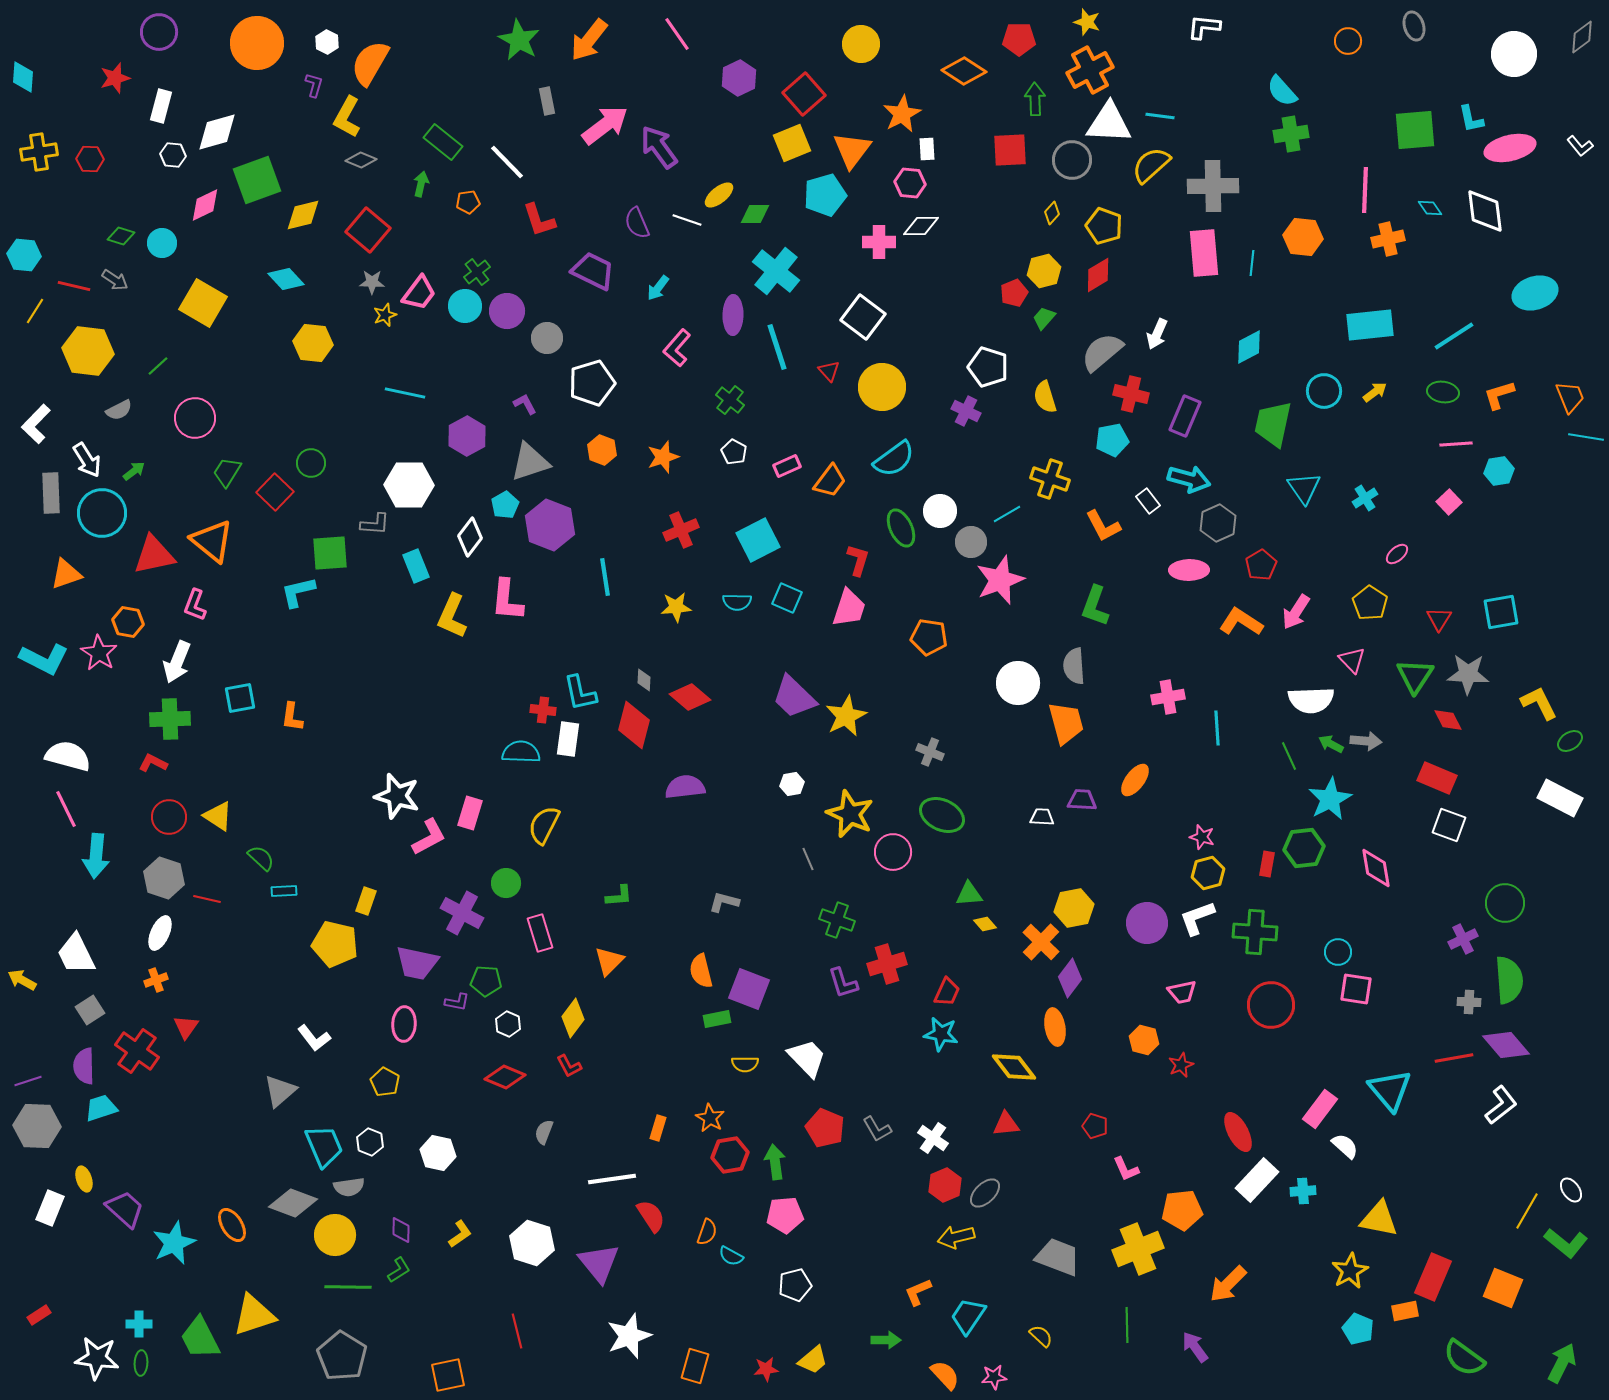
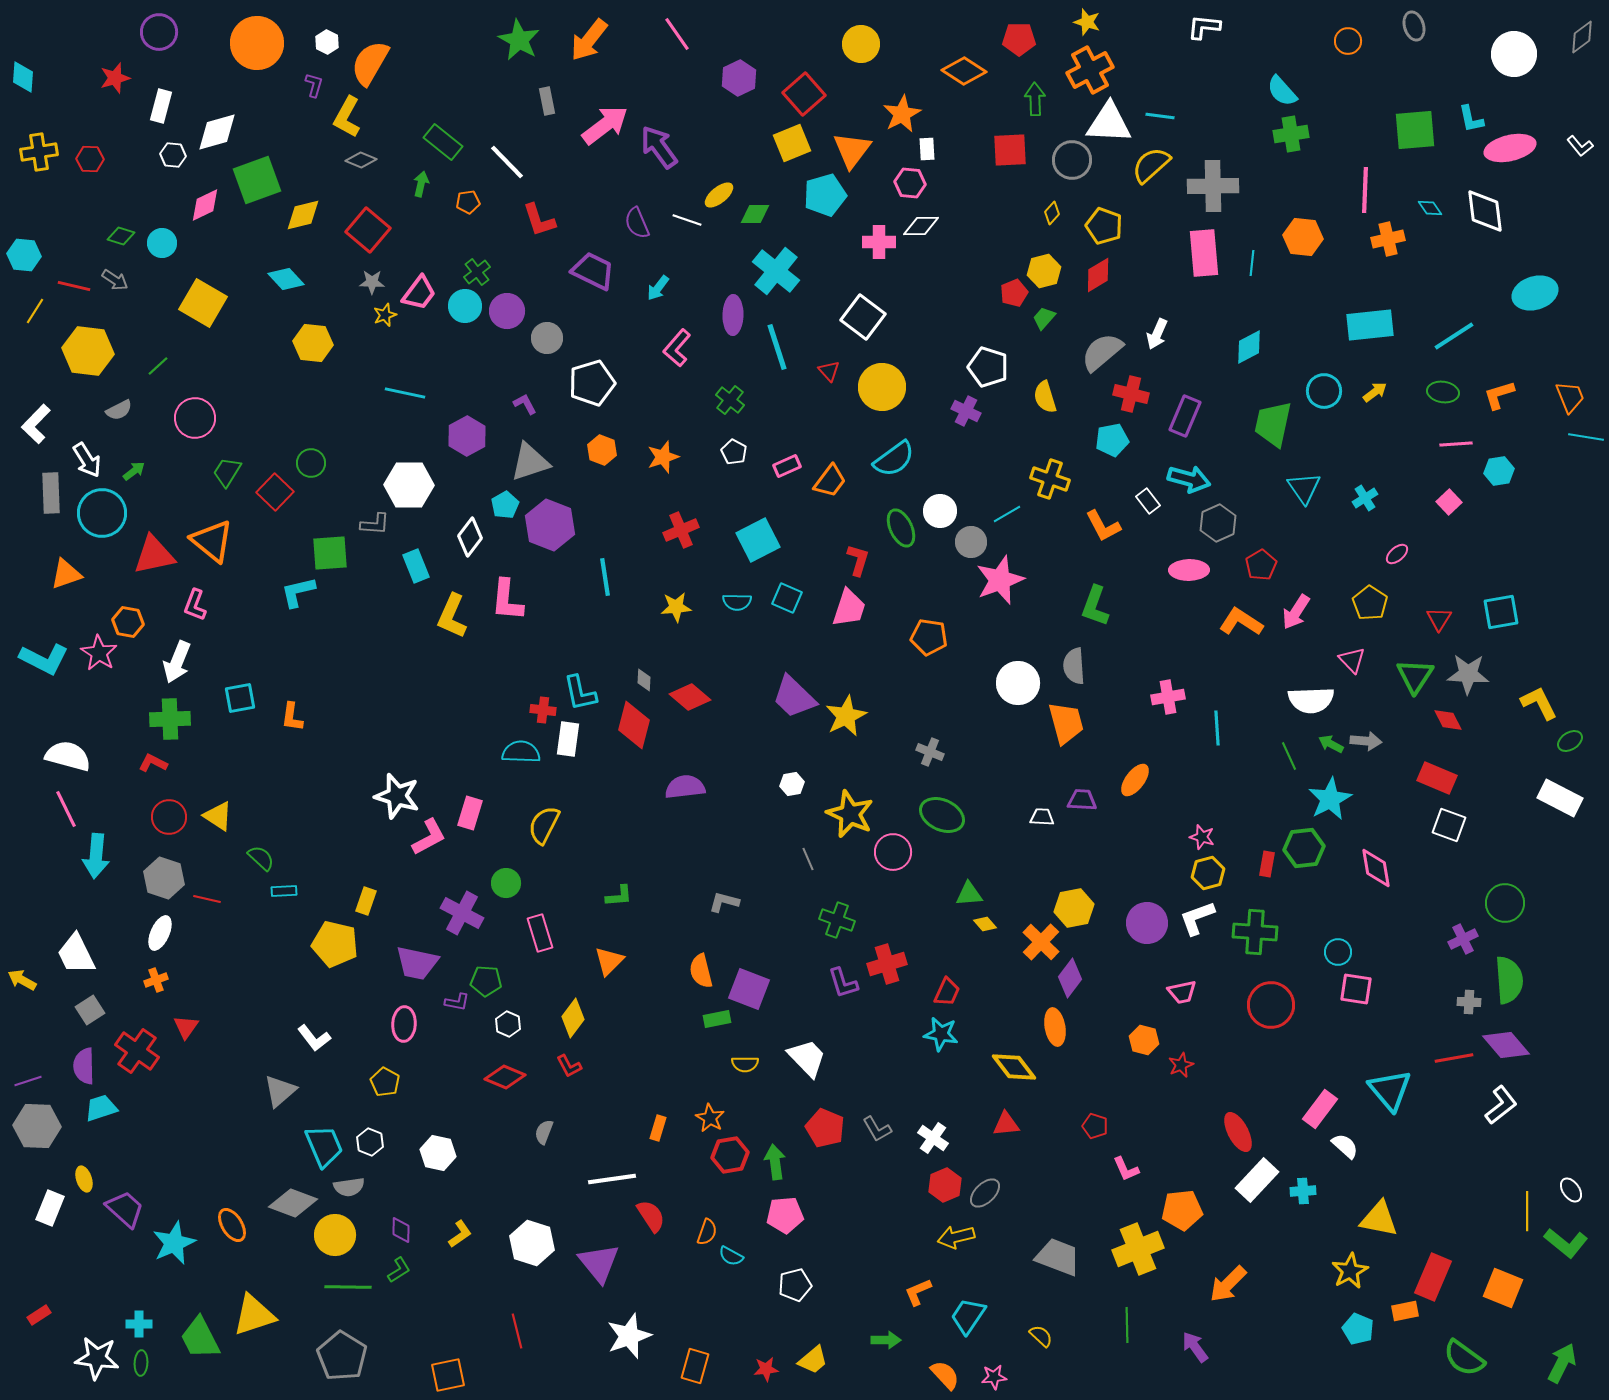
yellow line at (1527, 1211): rotated 30 degrees counterclockwise
